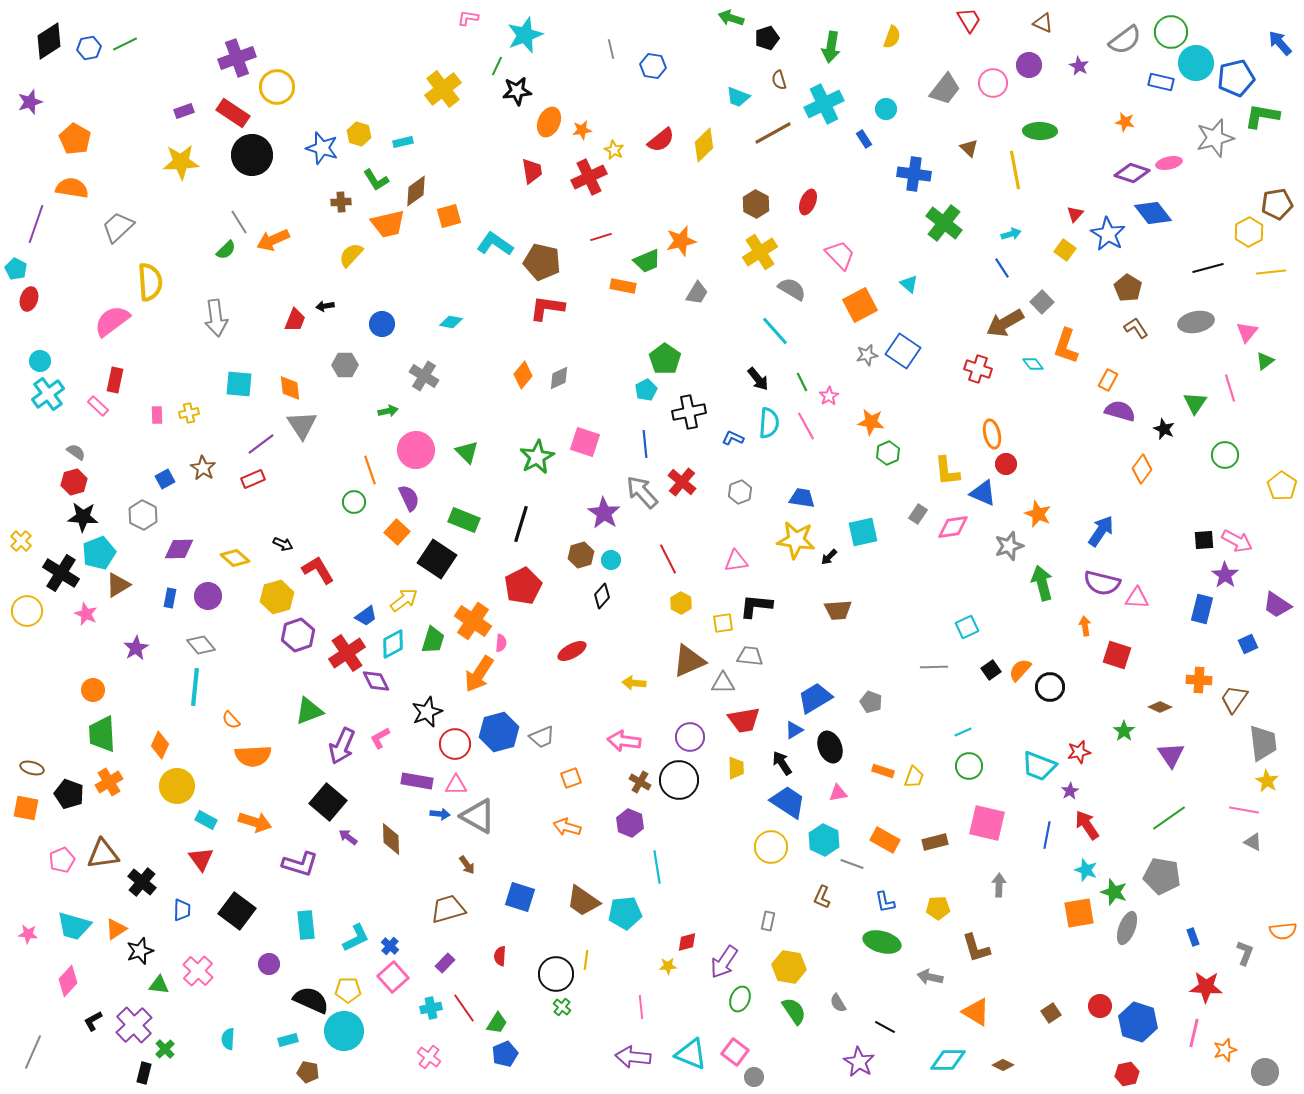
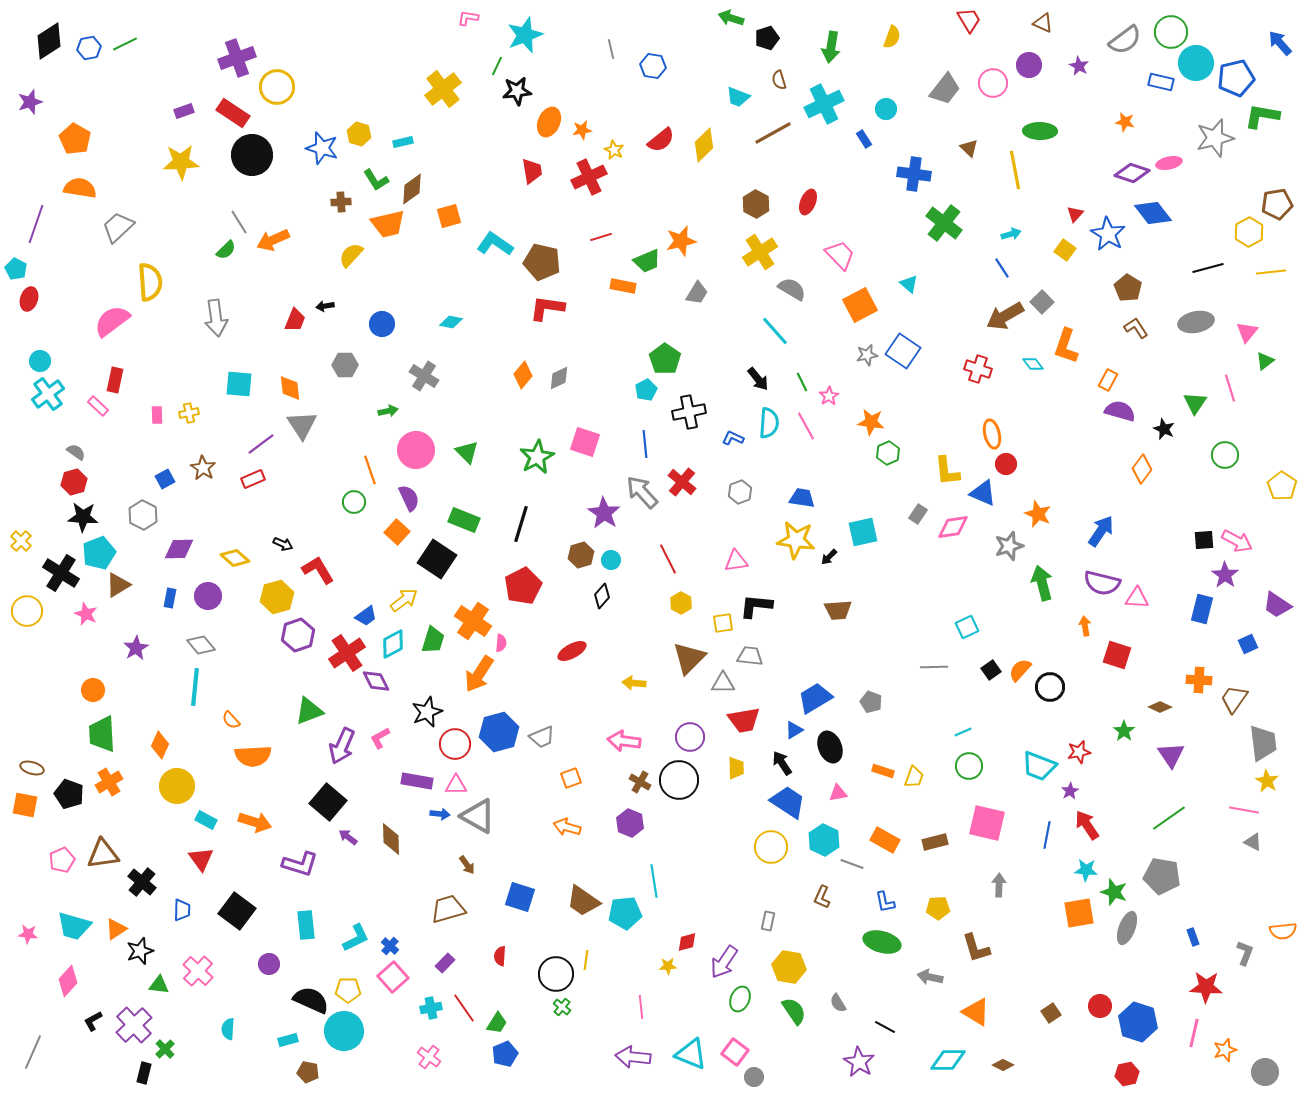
orange semicircle at (72, 188): moved 8 px right
brown diamond at (416, 191): moved 4 px left, 2 px up
brown arrow at (1005, 323): moved 7 px up
brown triangle at (689, 661): moved 3 px up; rotated 21 degrees counterclockwise
orange square at (26, 808): moved 1 px left, 3 px up
cyan line at (657, 867): moved 3 px left, 14 px down
cyan star at (1086, 870): rotated 15 degrees counterclockwise
cyan semicircle at (228, 1039): moved 10 px up
